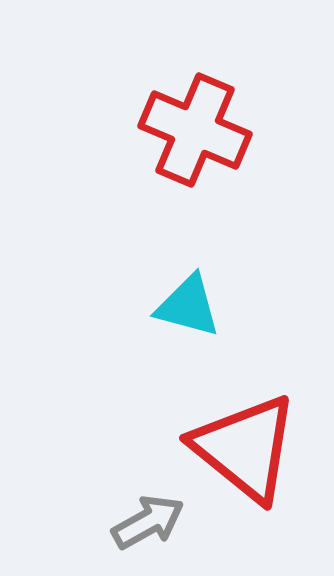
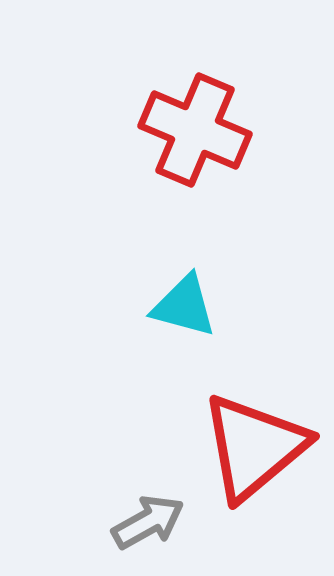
cyan triangle: moved 4 px left
red triangle: moved 9 px right, 1 px up; rotated 41 degrees clockwise
